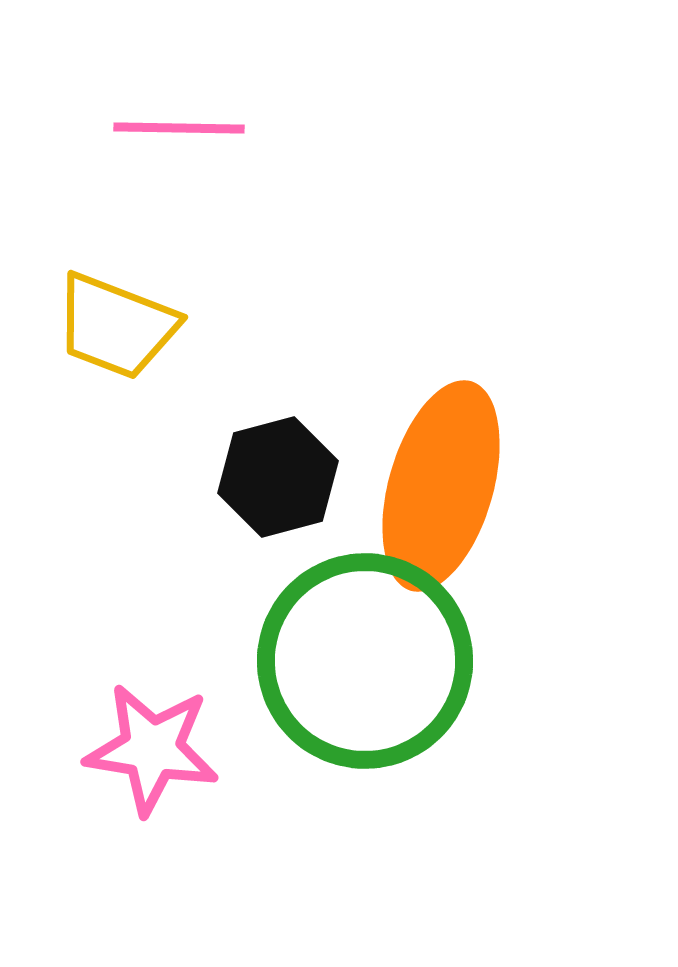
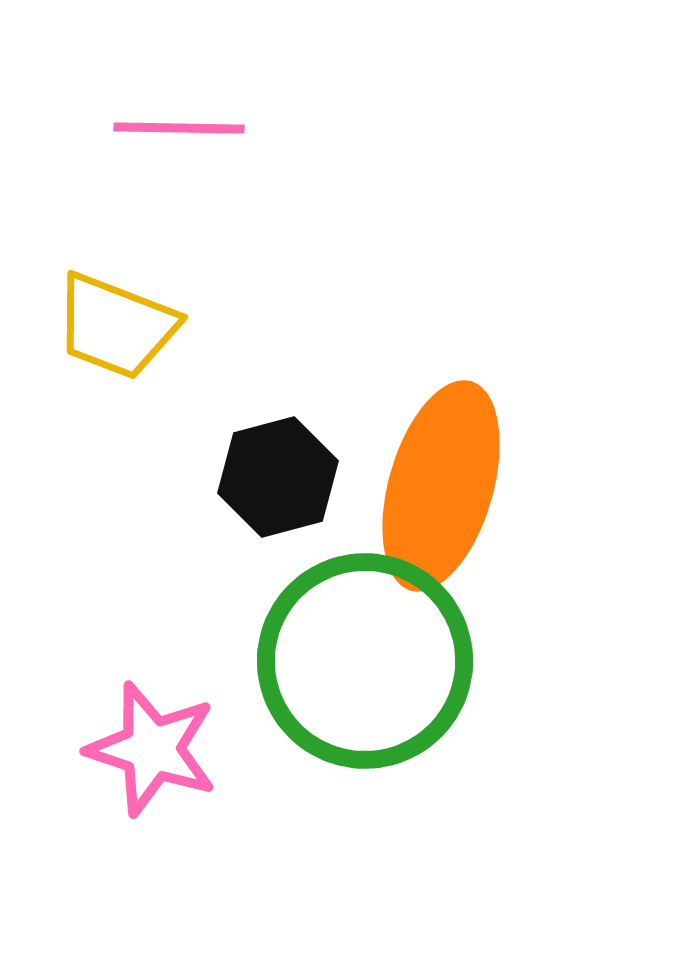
pink star: rotated 9 degrees clockwise
